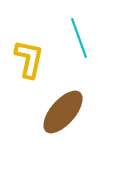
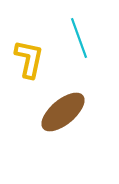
brown ellipse: rotated 9 degrees clockwise
